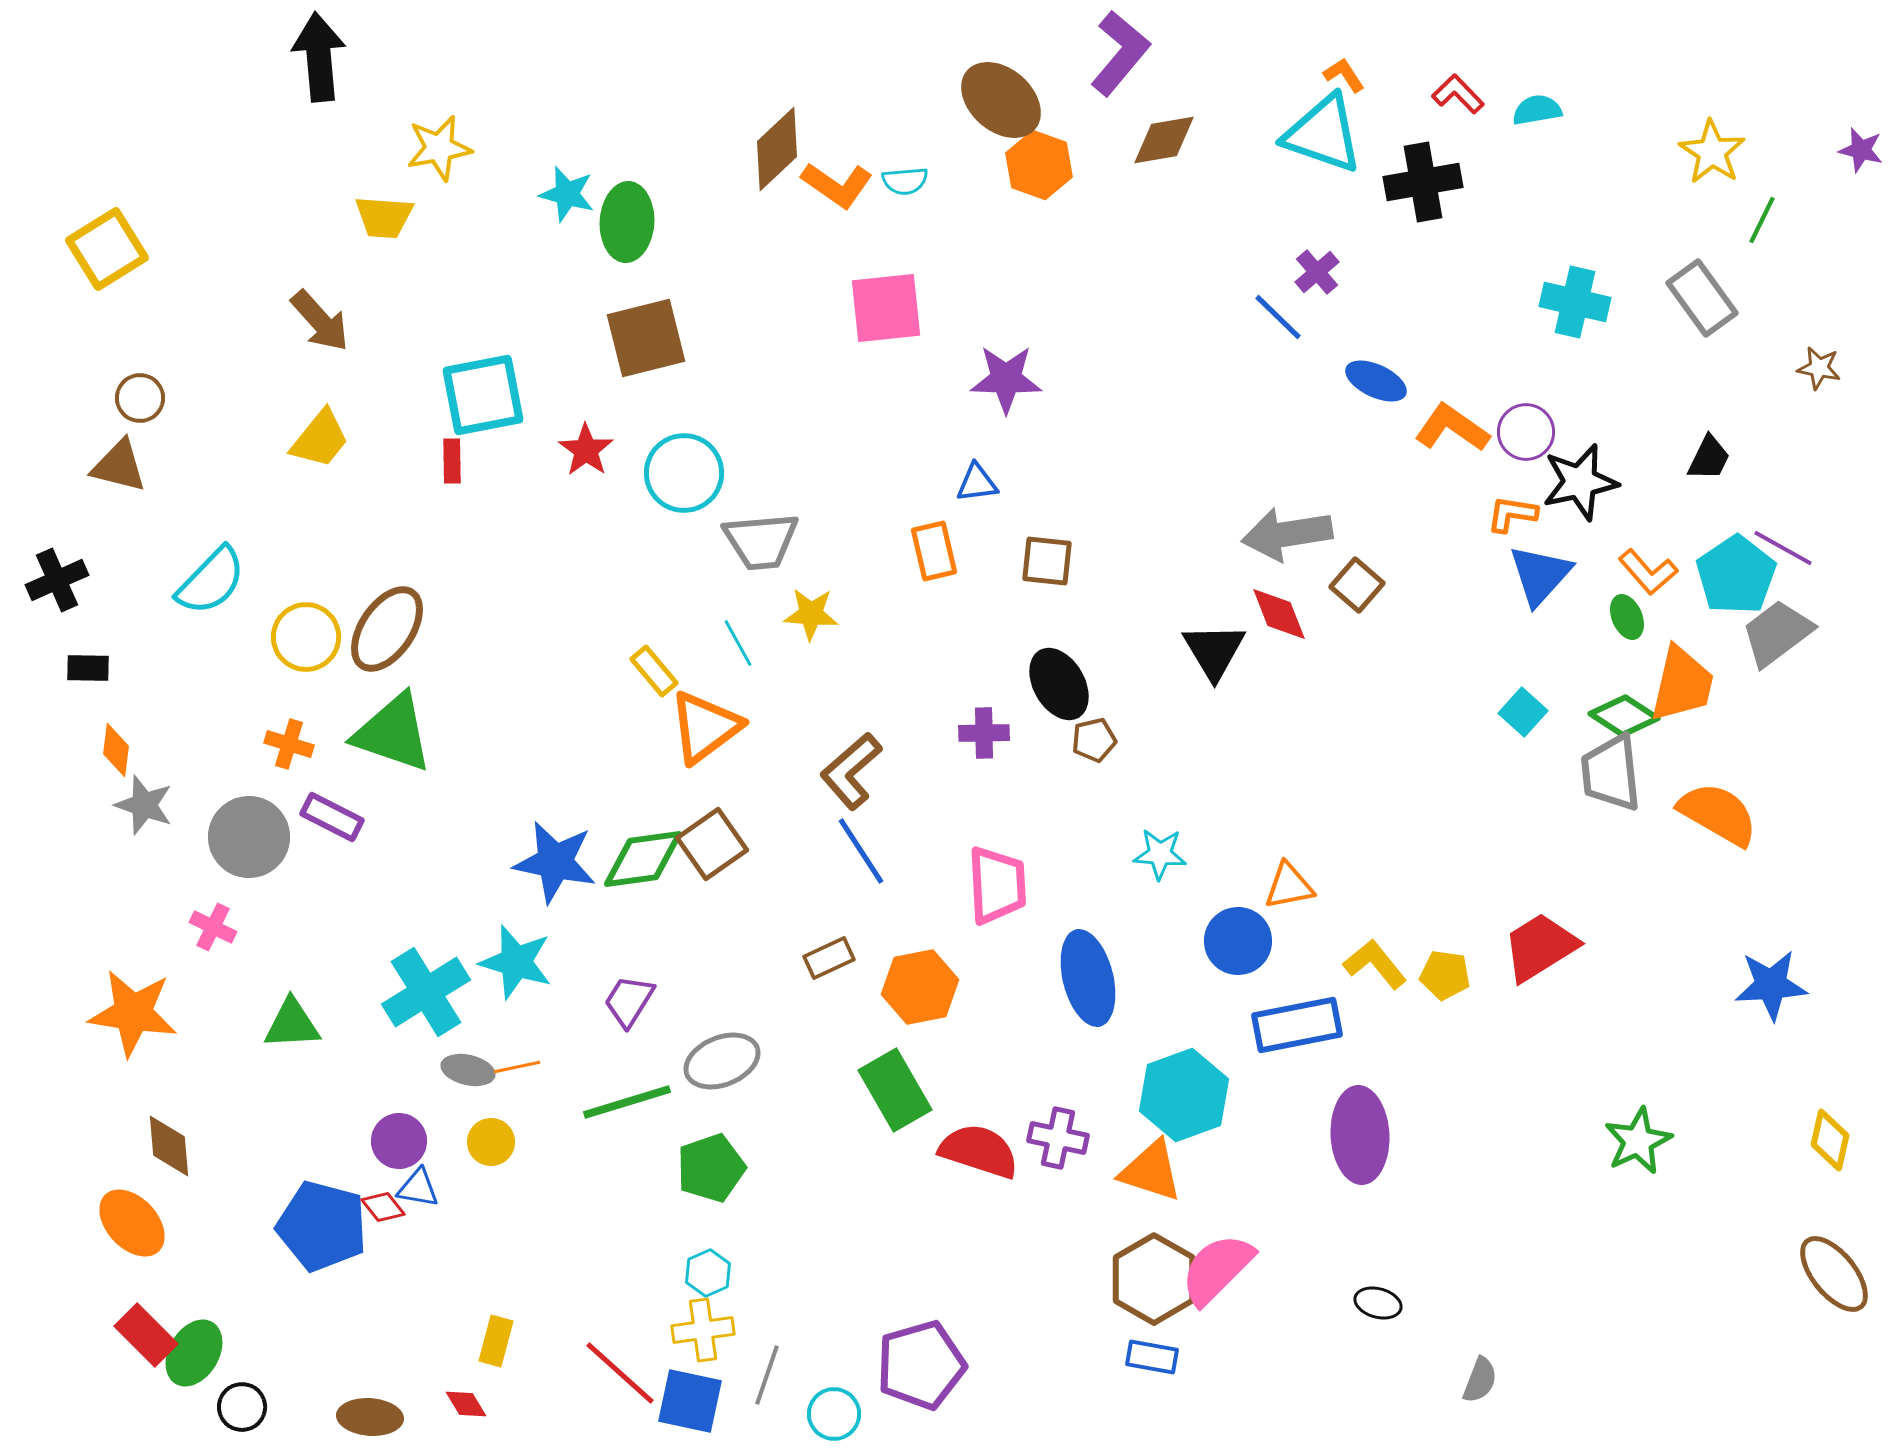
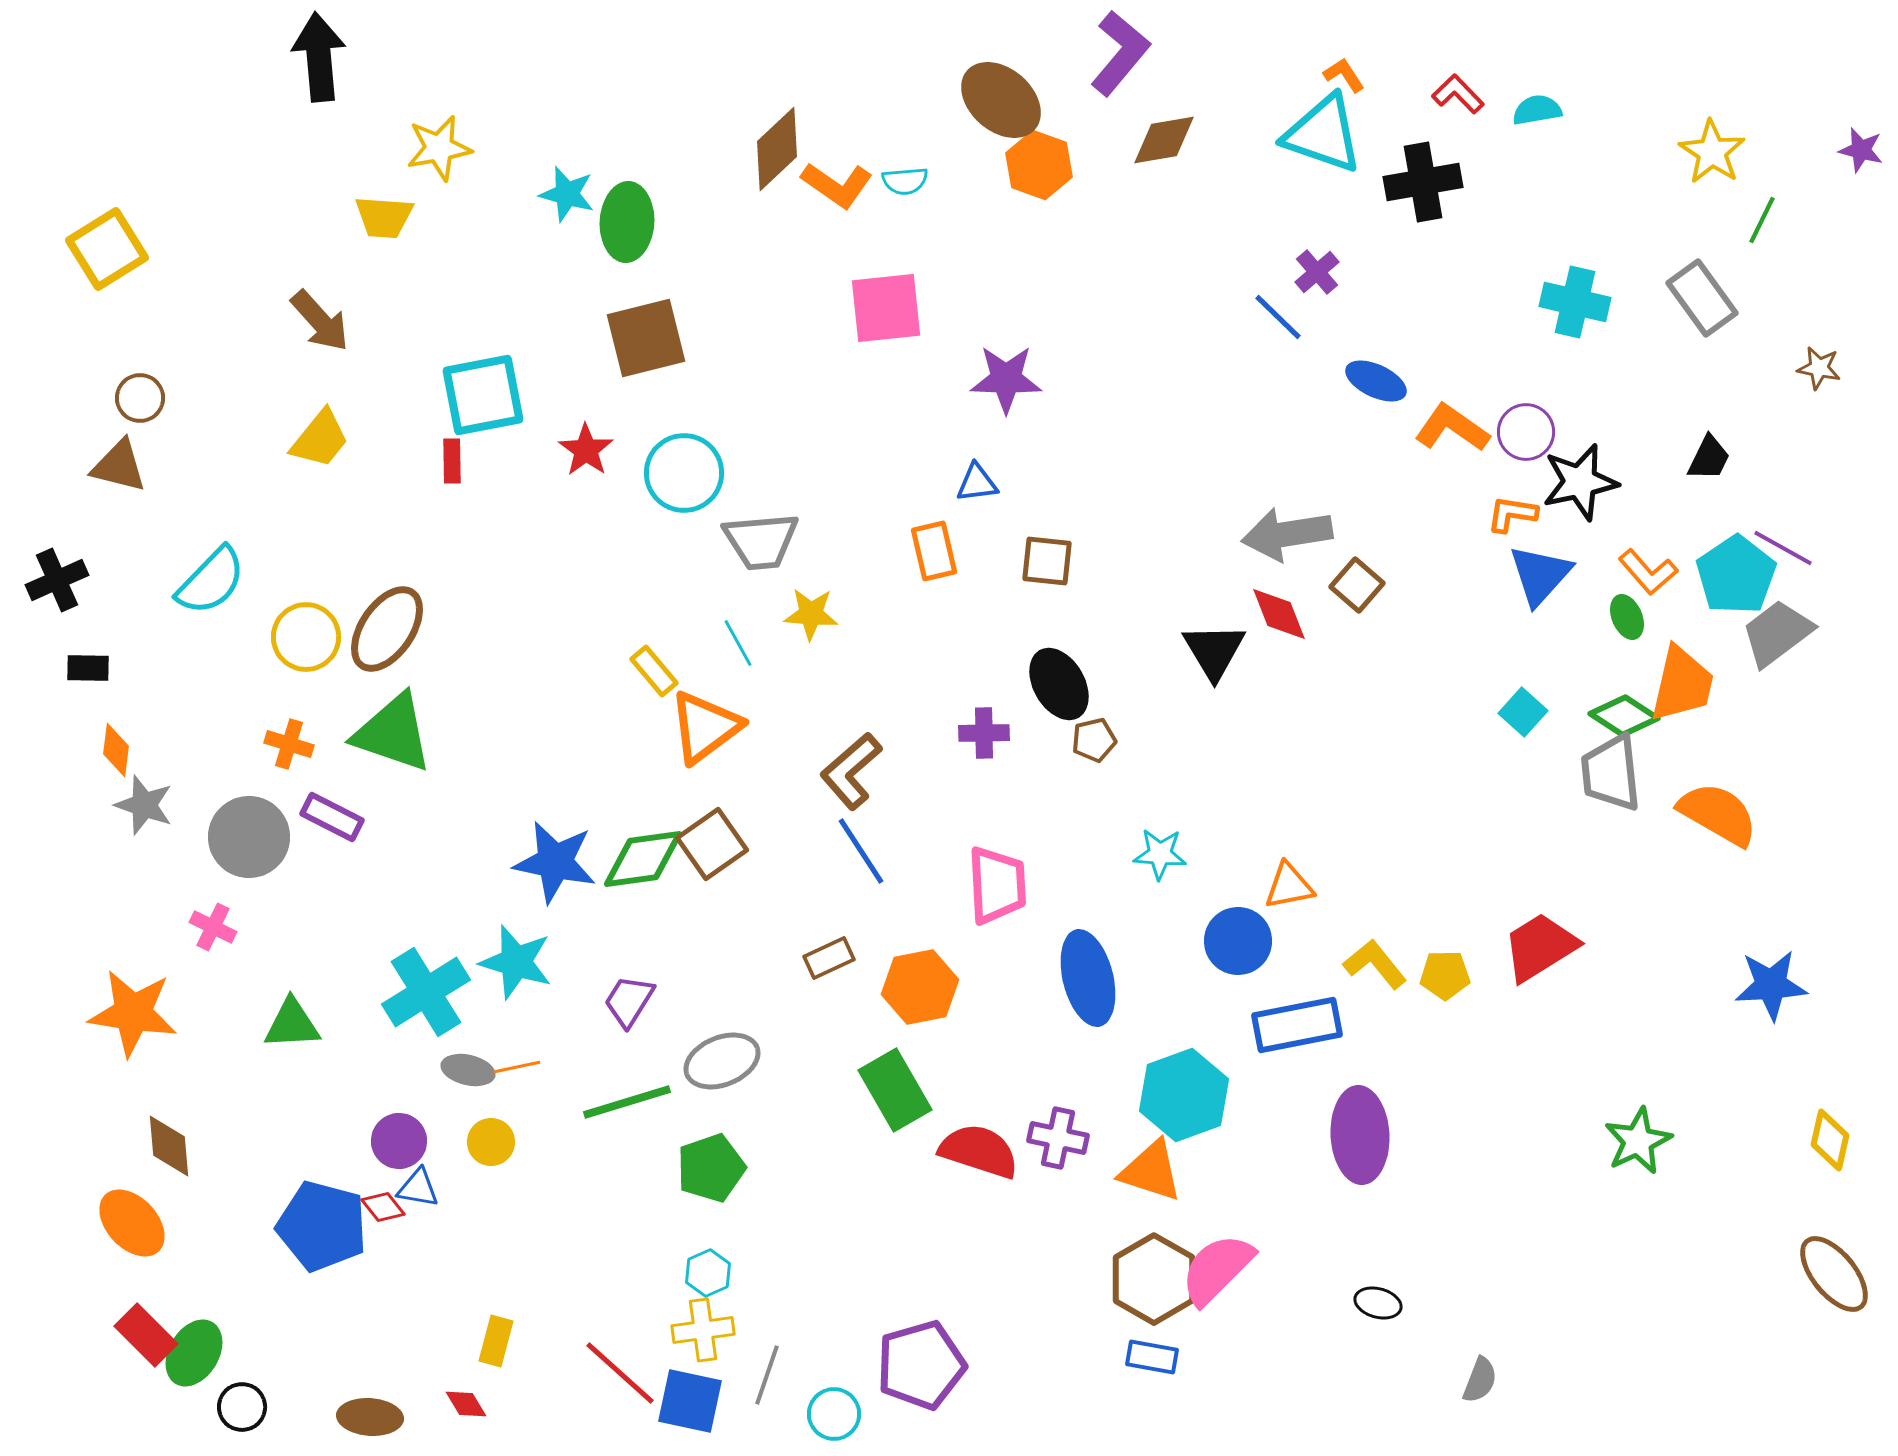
yellow pentagon at (1445, 975): rotated 9 degrees counterclockwise
